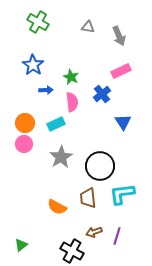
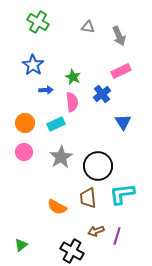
green star: moved 2 px right
pink circle: moved 8 px down
black circle: moved 2 px left
brown arrow: moved 2 px right, 1 px up
